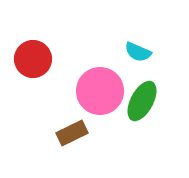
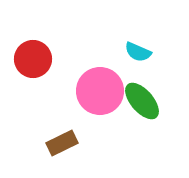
green ellipse: rotated 69 degrees counterclockwise
brown rectangle: moved 10 px left, 10 px down
